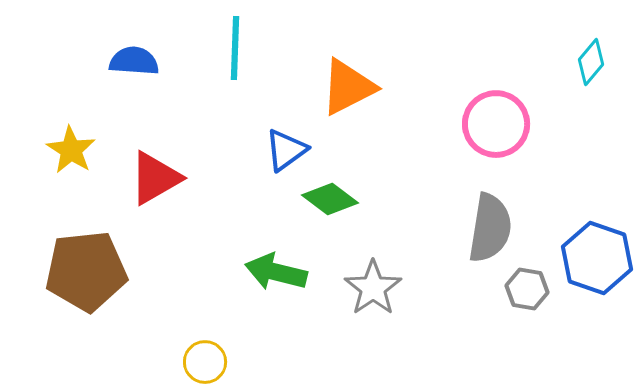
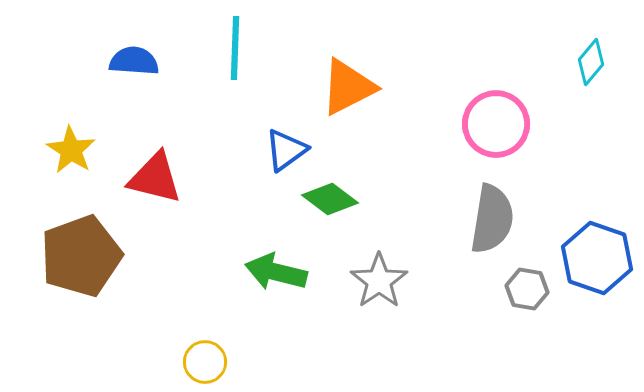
red triangle: rotated 44 degrees clockwise
gray semicircle: moved 2 px right, 9 px up
brown pentagon: moved 5 px left, 15 px up; rotated 14 degrees counterclockwise
gray star: moved 6 px right, 7 px up
